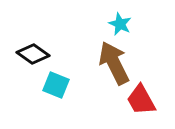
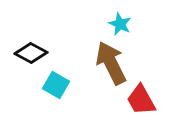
black diamond: moved 2 px left, 1 px up; rotated 8 degrees counterclockwise
brown arrow: moved 3 px left
cyan square: rotated 8 degrees clockwise
